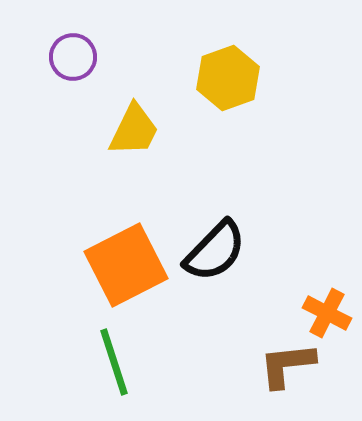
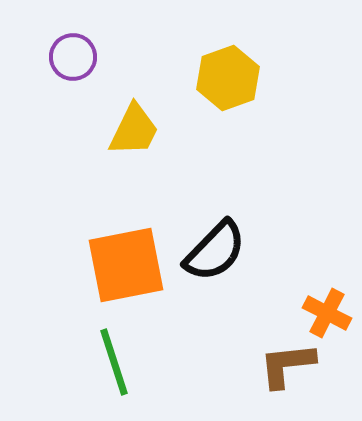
orange square: rotated 16 degrees clockwise
